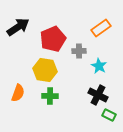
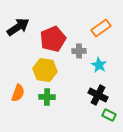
cyan star: moved 1 px up
green cross: moved 3 px left, 1 px down
